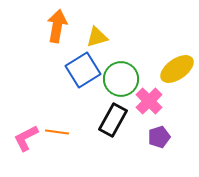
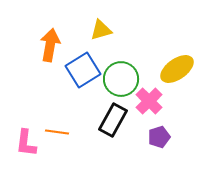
orange arrow: moved 7 px left, 19 px down
yellow triangle: moved 4 px right, 7 px up
pink L-shape: moved 5 px down; rotated 56 degrees counterclockwise
